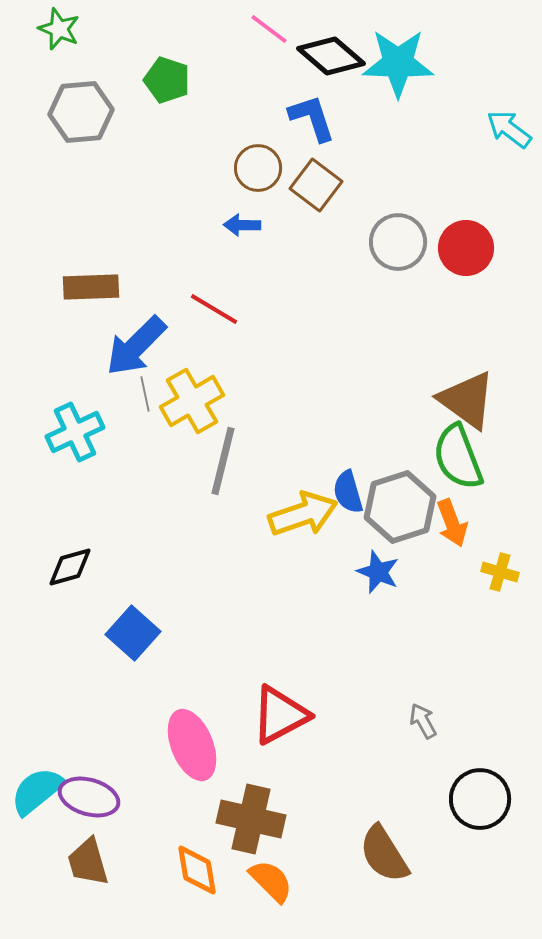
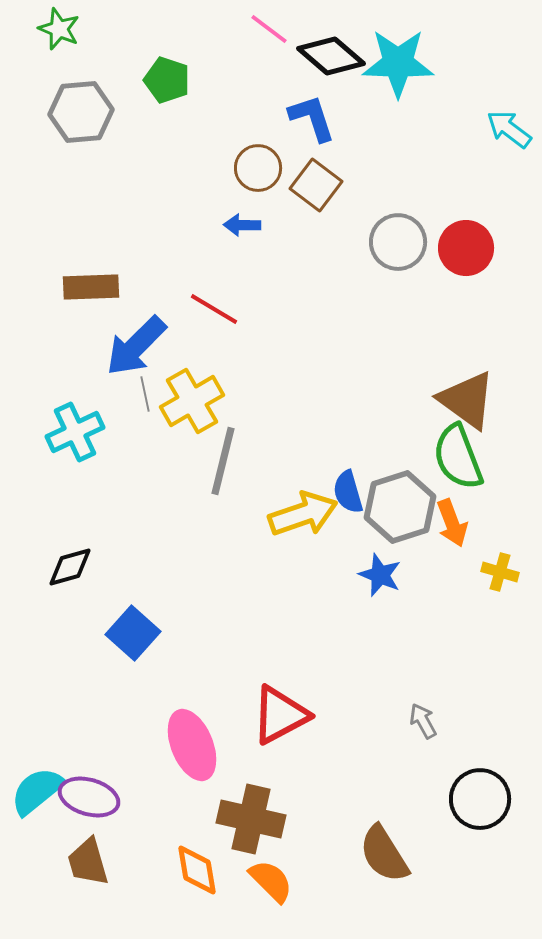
blue star at (378, 572): moved 2 px right, 3 px down
